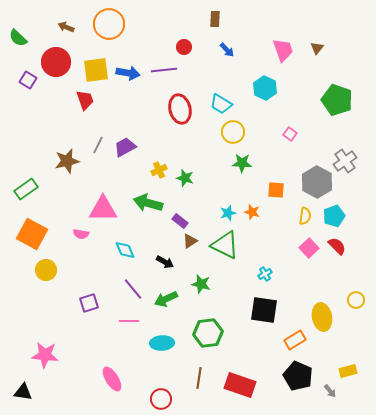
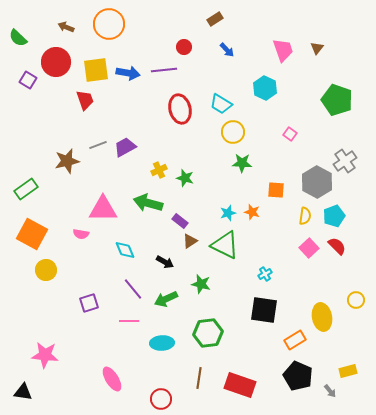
brown rectangle at (215, 19): rotated 56 degrees clockwise
gray line at (98, 145): rotated 42 degrees clockwise
